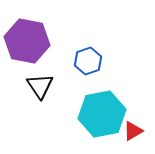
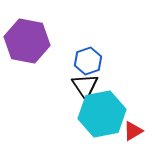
black triangle: moved 45 px right
